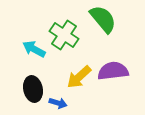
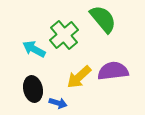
green cross: rotated 16 degrees clockwise
